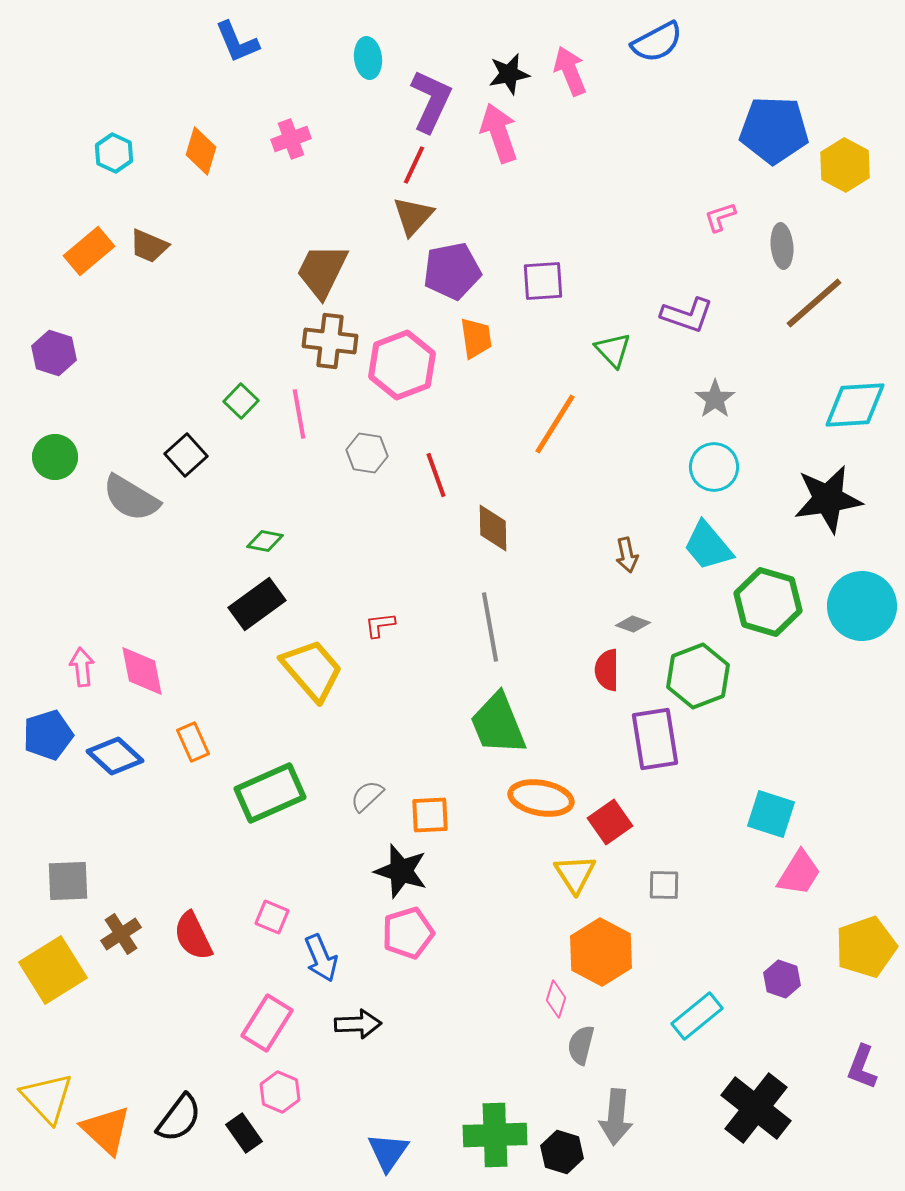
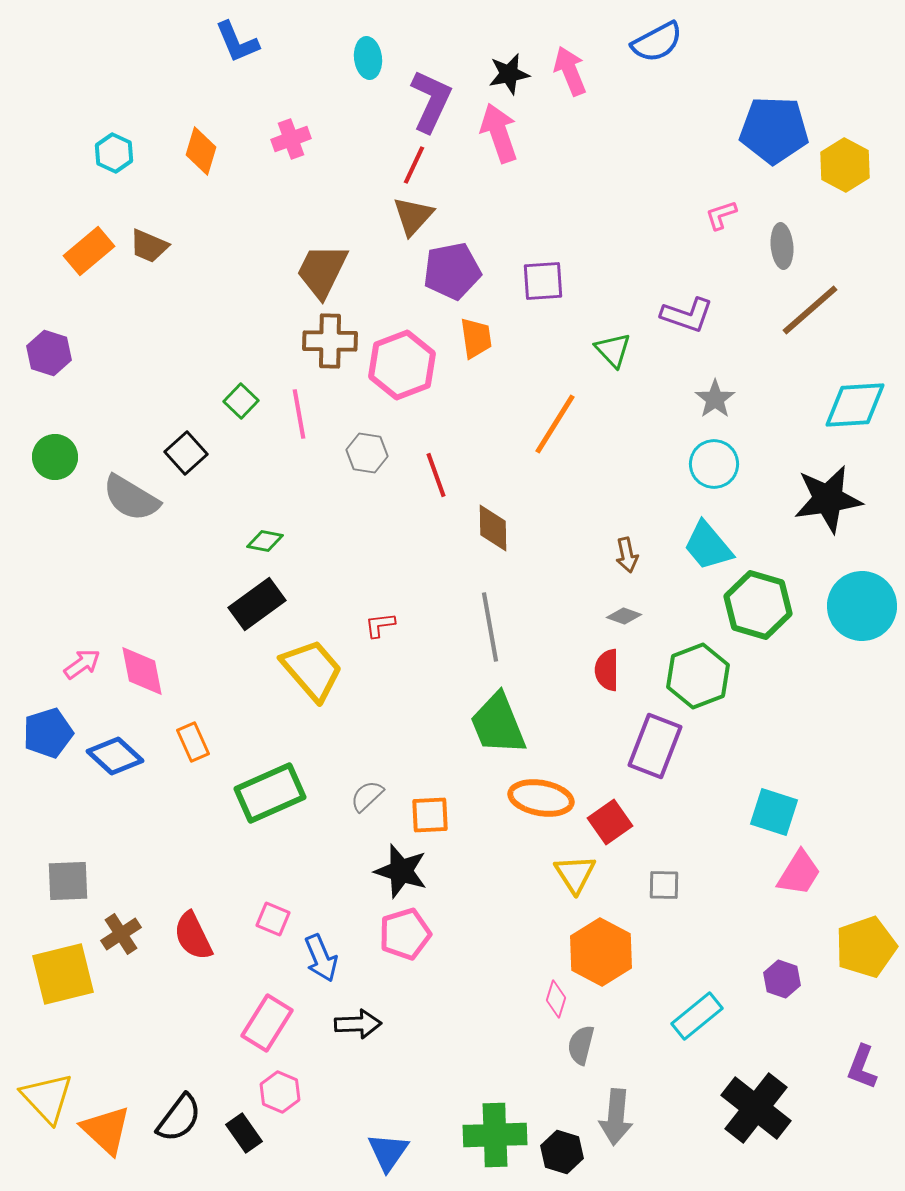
pink L-shape at (720, 217): moved 1 px right, 2 px up
brown line at (814, 303): moved 4 px left, 7 px down
brown cross at (330, 341): rotated 6 degrees counterclockwise
purple hexagon at (54, 353): moved 5 px left
black square at (186, 455): moved 2 px up
cyan circle at (714, 467): moved 3 px up
green hexagon at (768, 602): moved 10 px left, 3 px down
gray diamond at (633, 624): moved 9 px left, 8 px up
pink arrow at (82, 667): moved 3 px up; rotated 60 degrees clockwise
blue pentagon at (48, 735): moved 2 px up
purple rectangle at (655, 739): moved 7 px down; rotated 30 degrees clockwise
cyan square at (771, 814): moved 3 px right, 2 px up
pink square at (272, 917): moved 1 px right, 2 px down
pink pentagon at (408, 933): moved 3 px left, 1 px down
yellow square at (53, 970): moved 10 px right, 4 px down; rotated 18 degrees clockwise
